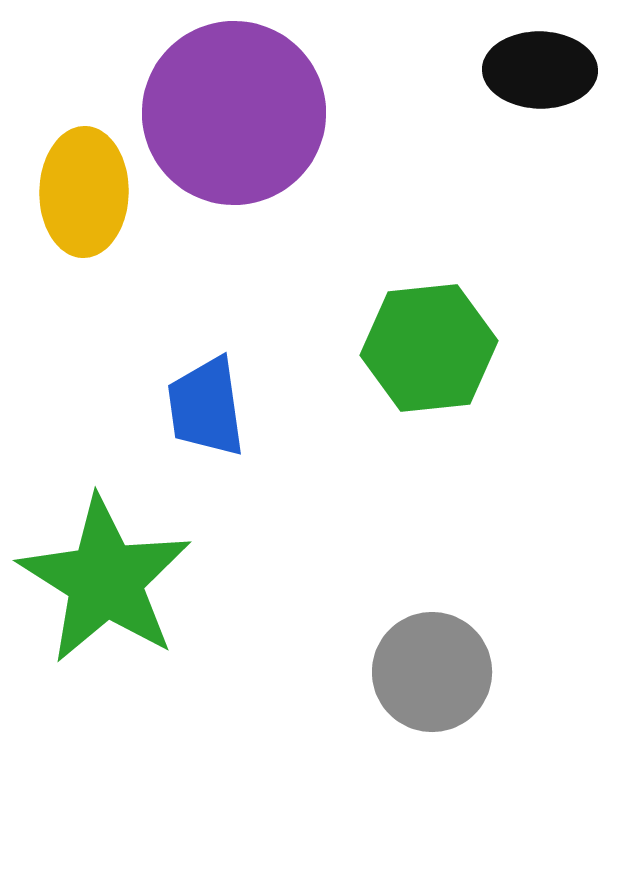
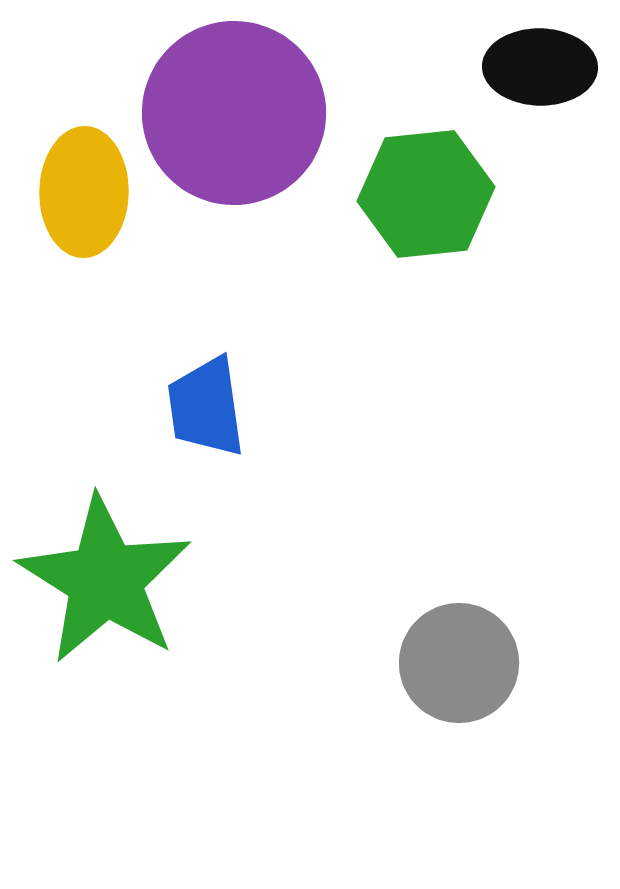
black ellipse: moved 3 px up
green hexagon: moved 3 px left, 154 px up
gray circle: moved 27 px right, 9 px up
